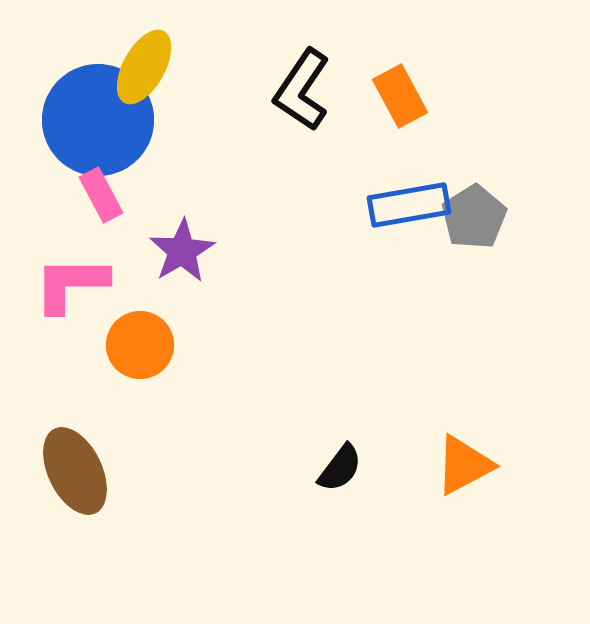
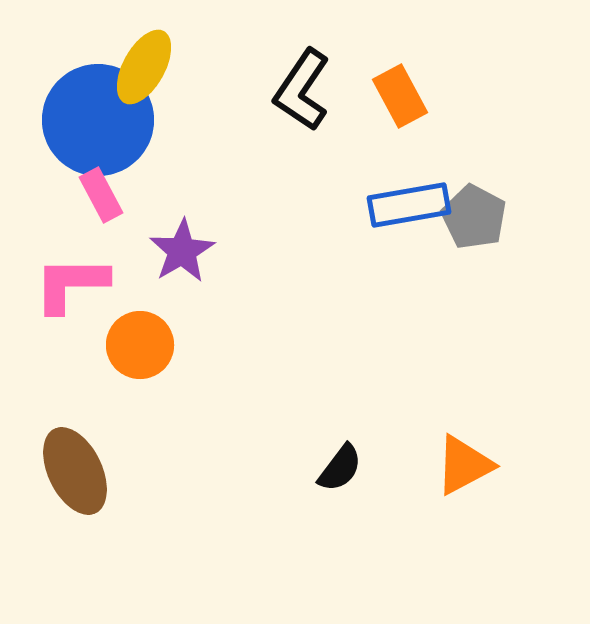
gray pentagon: rotated 12 degrees counterclockwise
